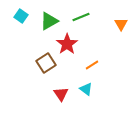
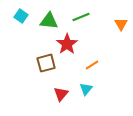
green triangle: rotated 36 degrees clockwise
brown square: rotated 18 degrees clockwise
cyan triangle: rotated 32 degrees clockwise
red triangle: rotated 14 degrees clockwise
